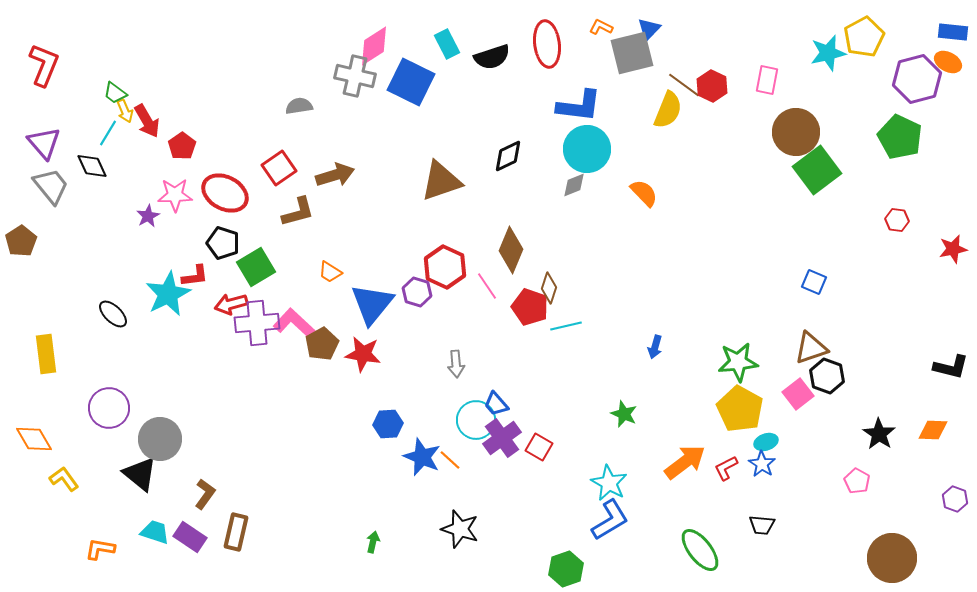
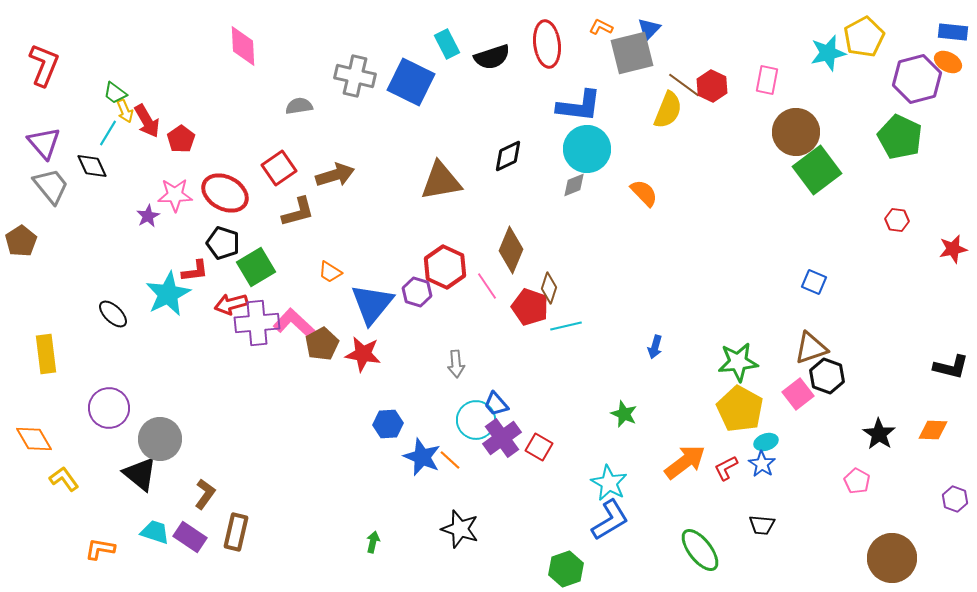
pink diamond at (374, 46): moved 131 px left; rotated 60 degrees counterclockwise
red pentagon at (182, 146): moved 1 px left, 7 px up
brown triangle at (441, 181): rotated 9 degrees clockwise
red L-shape at (195, 276): moved 5 px up
